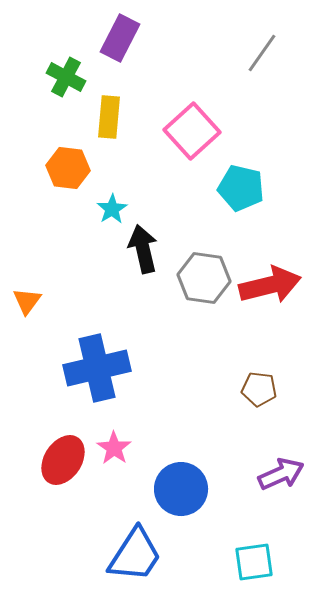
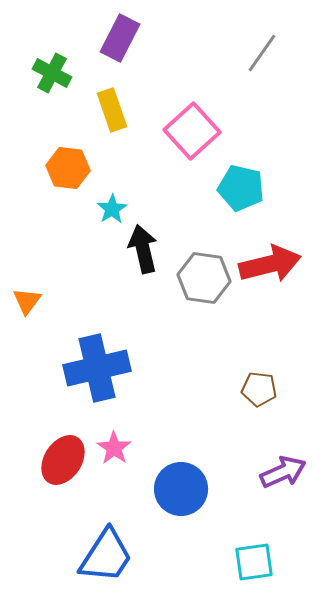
green cross: moved 14 px left, 4 px up
yellow rectangle: moved 3 px right, 7 px up; rotated 24 degrees counterclockwise
red arrow: moved 21 px up
purple arrow: moved 2 px right, 2 px up
blue trapezoid: moved 29 px left, 1 px down
